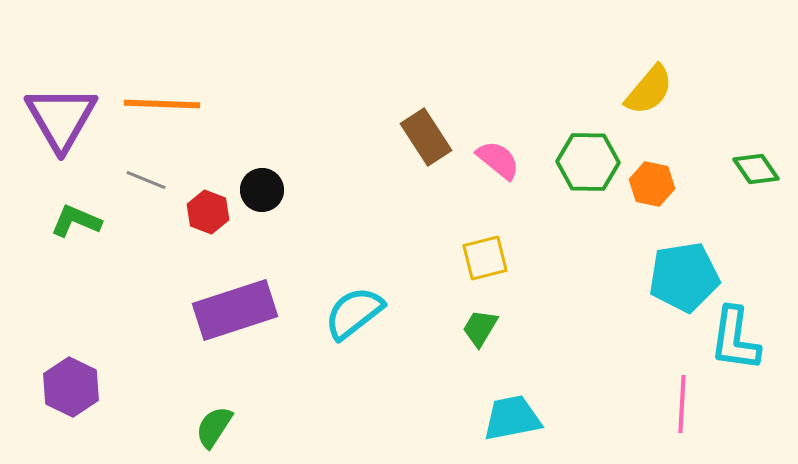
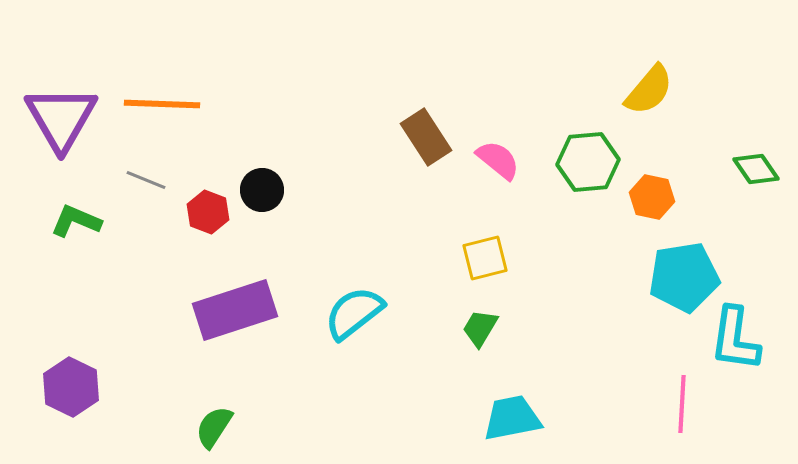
green hexagon: rotated 6 degrees counterclockwise
orange hexagon: moved 13 px down
